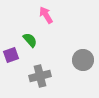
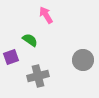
green semicircle: rotated 14 degrees counterclockwise
purple square: moved 2 px down
gray cross: moved 2 px left
